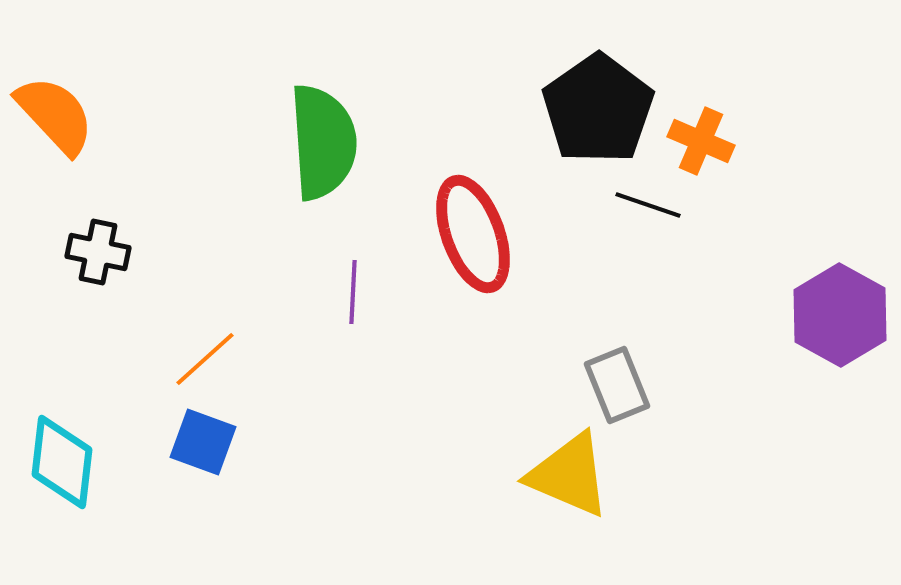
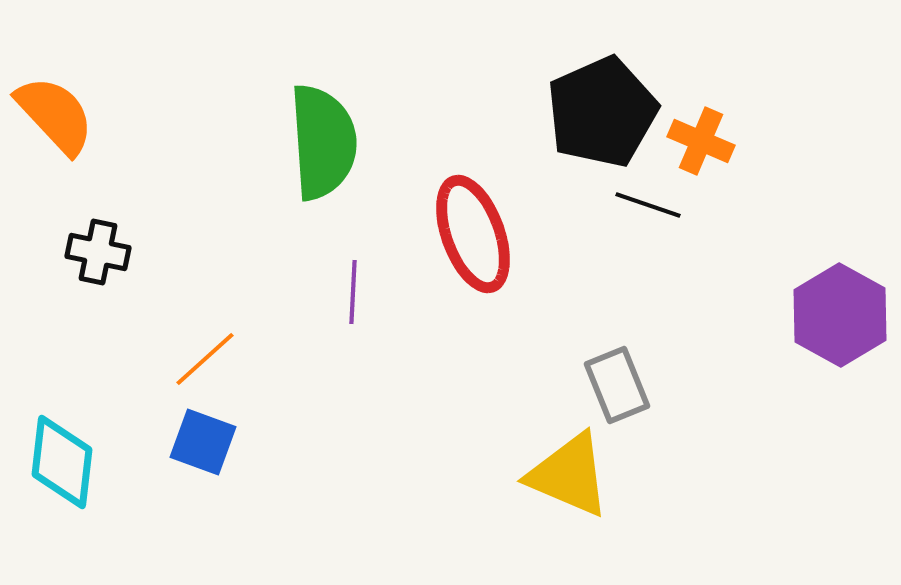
black pentagon: moved 4 px right, 3 px down; rotated 11 degrees clockwise
